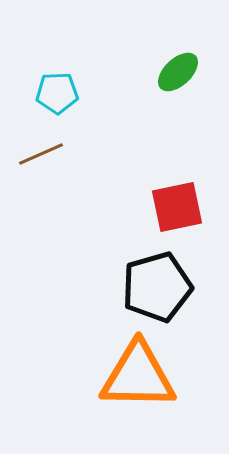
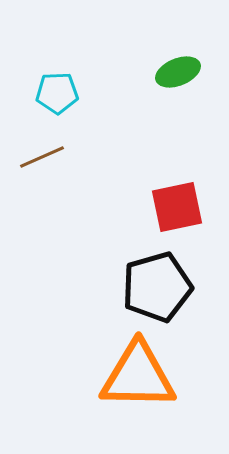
green ellipse: rotated 21 degrees clockwise
brown line: moved 1 px right, 3 px down
